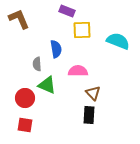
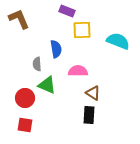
brown triangle: rotated 14 degrees counterclockwise
